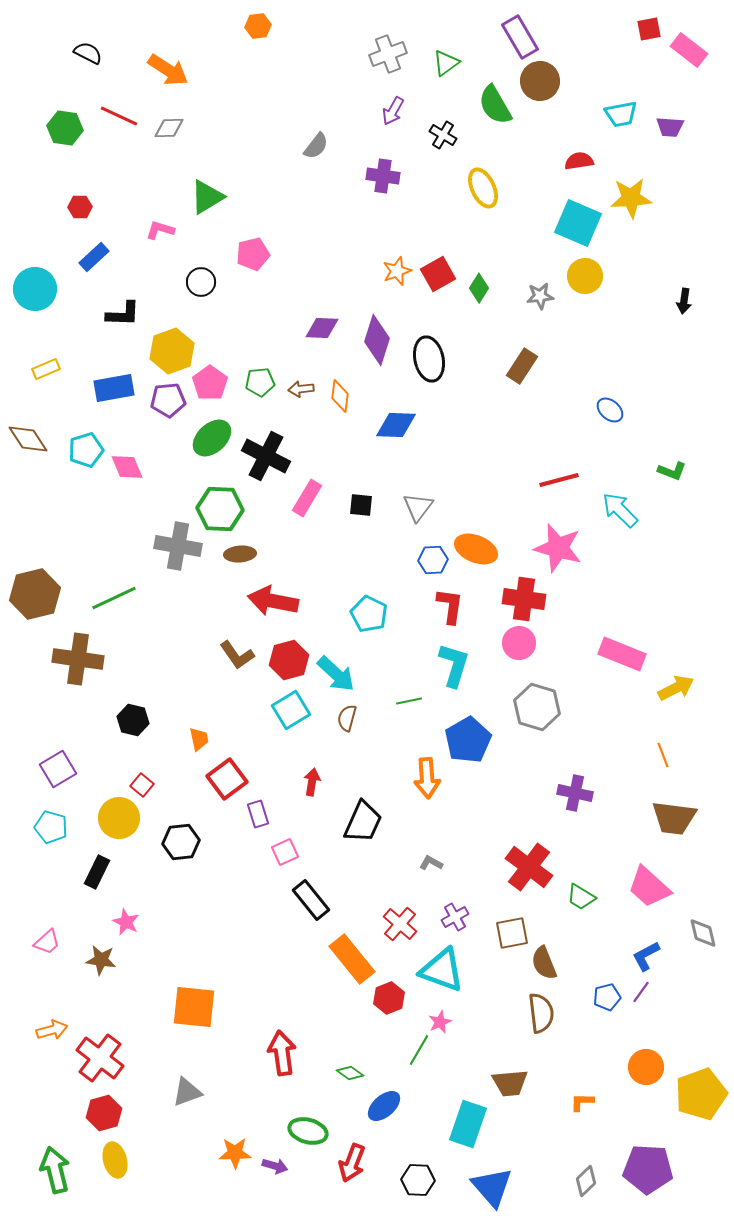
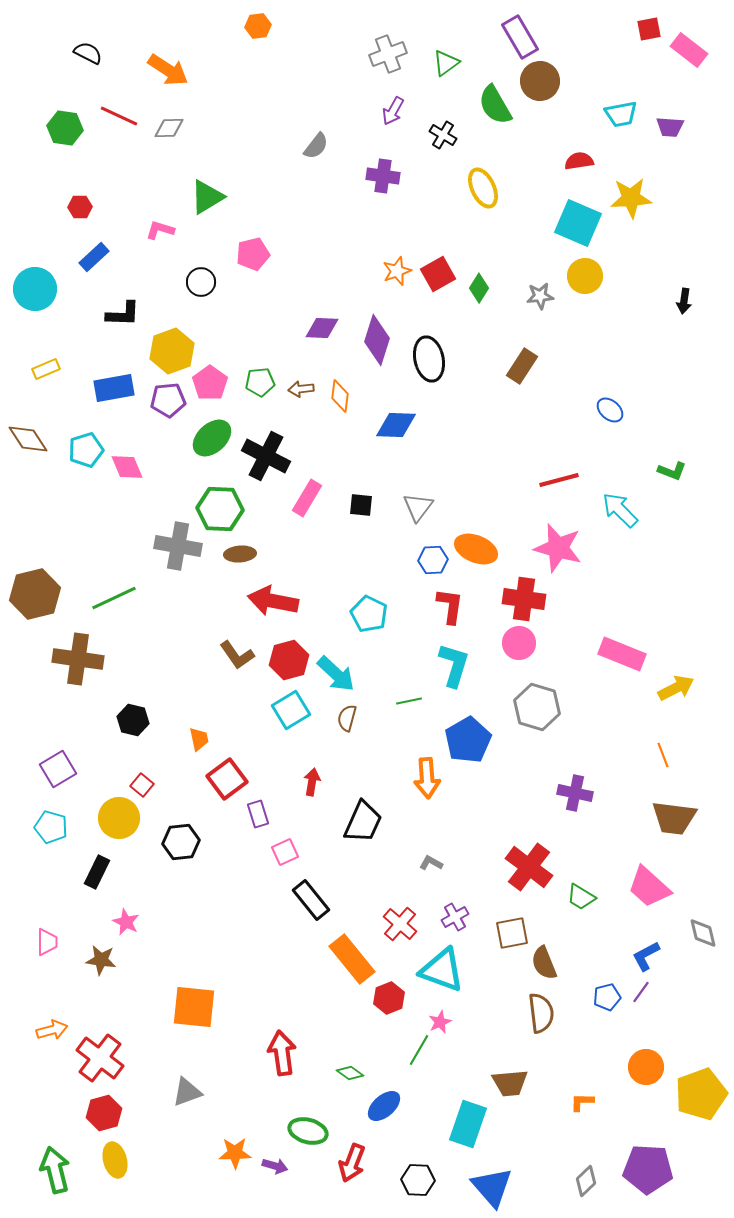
pink trapezoid at (47, 942): rotated 48 degrees counterclockwise
